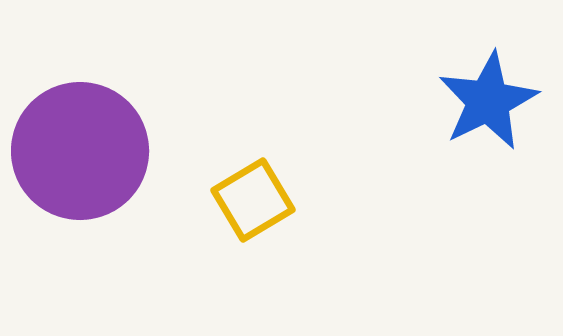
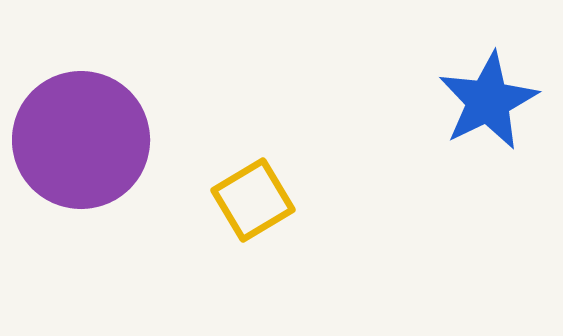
purple circle: moved 1 px right, 11 px up
